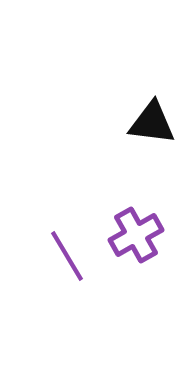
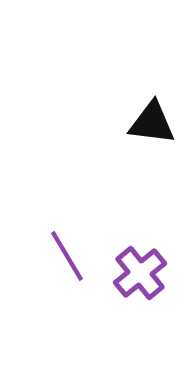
purple cross: moved 4 px right, 38 px down; rotated 10 degrees counterclockwise
